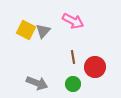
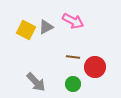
gray triangle: moved 3 px right, 4 px up; rotated 21 degrees clockwise
brown line: rotated 72 degrees counterclockwise
gray arrow: moved 1 px left, 1 px up; rotated 25 degrees clockwise
